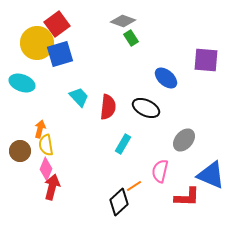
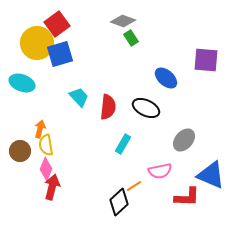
pink semicircle: rotated 115 degrees counterclockwise
